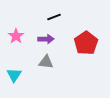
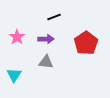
pink star: moved 1 px right, 1 px down
